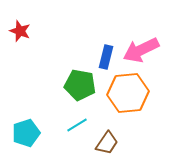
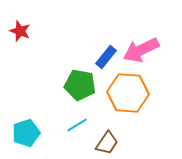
blue rectangle: rotated 25 degrees clockwise
orange hexagon: rotated 9 degrees clockwise
